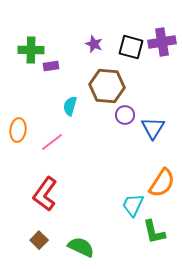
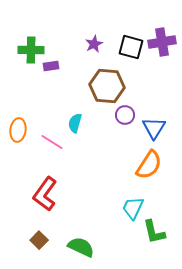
purple star: rotated 24 degrees clockwise
cyan semicircle: moved 5 px right, 17 px down
blue triangle: moved 1 px right
pink line: rotated 70 degrees clockwise
orange semicircle: moved 13 px left, 18 px up
cyan trapezoid: moved 3 px down
